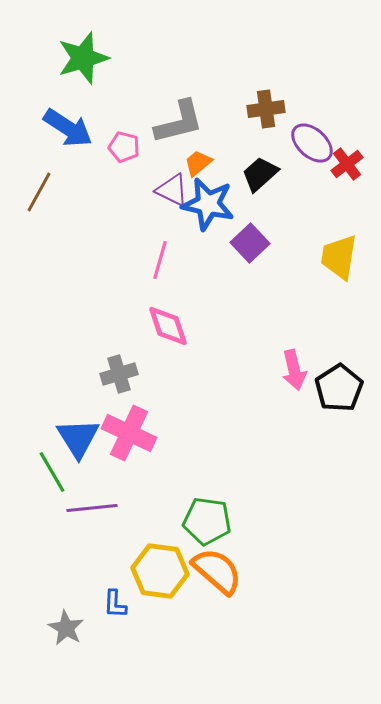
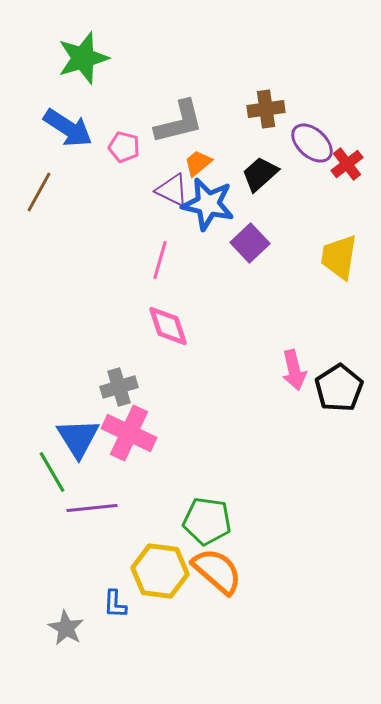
gray cross: moved 13 px down
